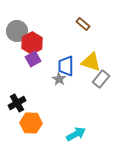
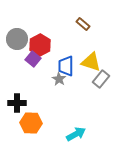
gray circle: moved 8 px down
red hexagon: moved 8 px right, 2 px down
purple square: rotated 21 degrees counterclockwise
black cross: rotated 30 degrees clockwise
